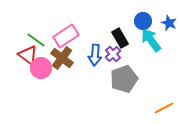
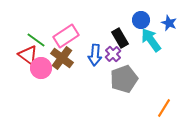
blue circle: moved 2 px left, 1 px up
orange line: rotated 30 degrees counterclockwise
